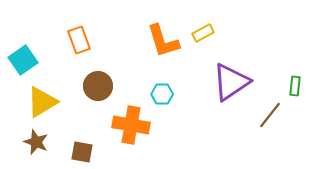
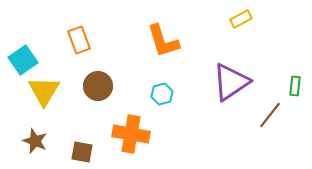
yellow rectangle: moved 38 px right, 14 px up
cyan hexagon: rotated 15 degrees counterclockwise
yellow triangle: moved 2 px right, 11 px up; rotated 28 degrees counterclockwise
orange cross: moved 9 px down
brown star: moved 1 px left, 1 px up
